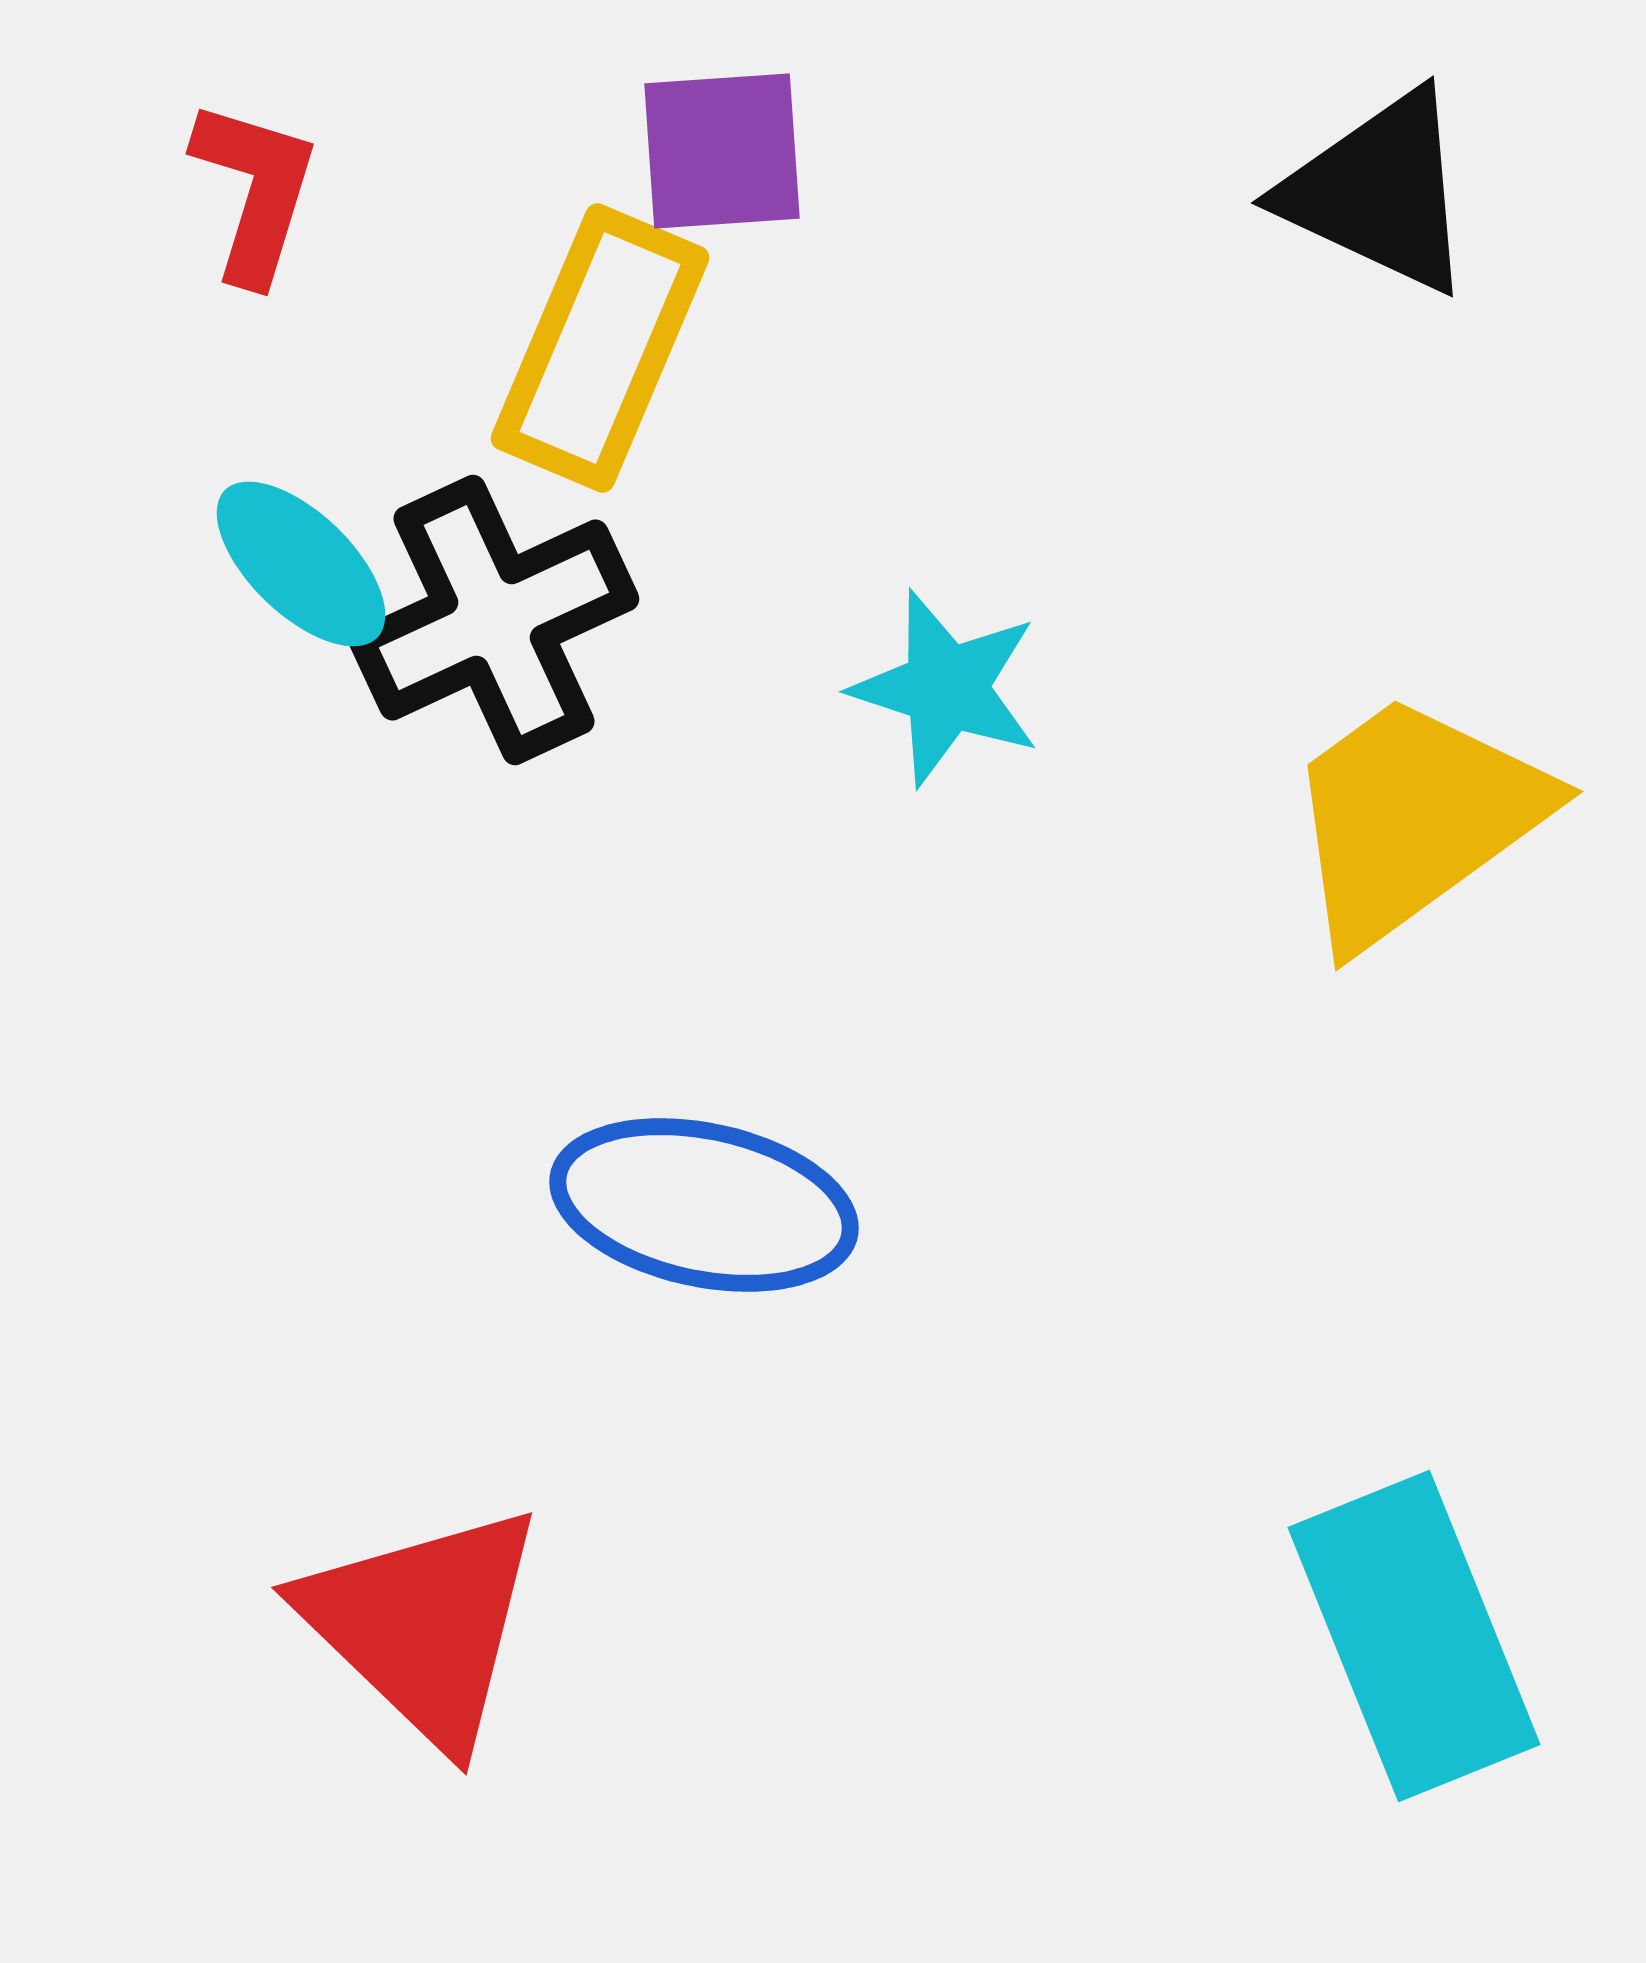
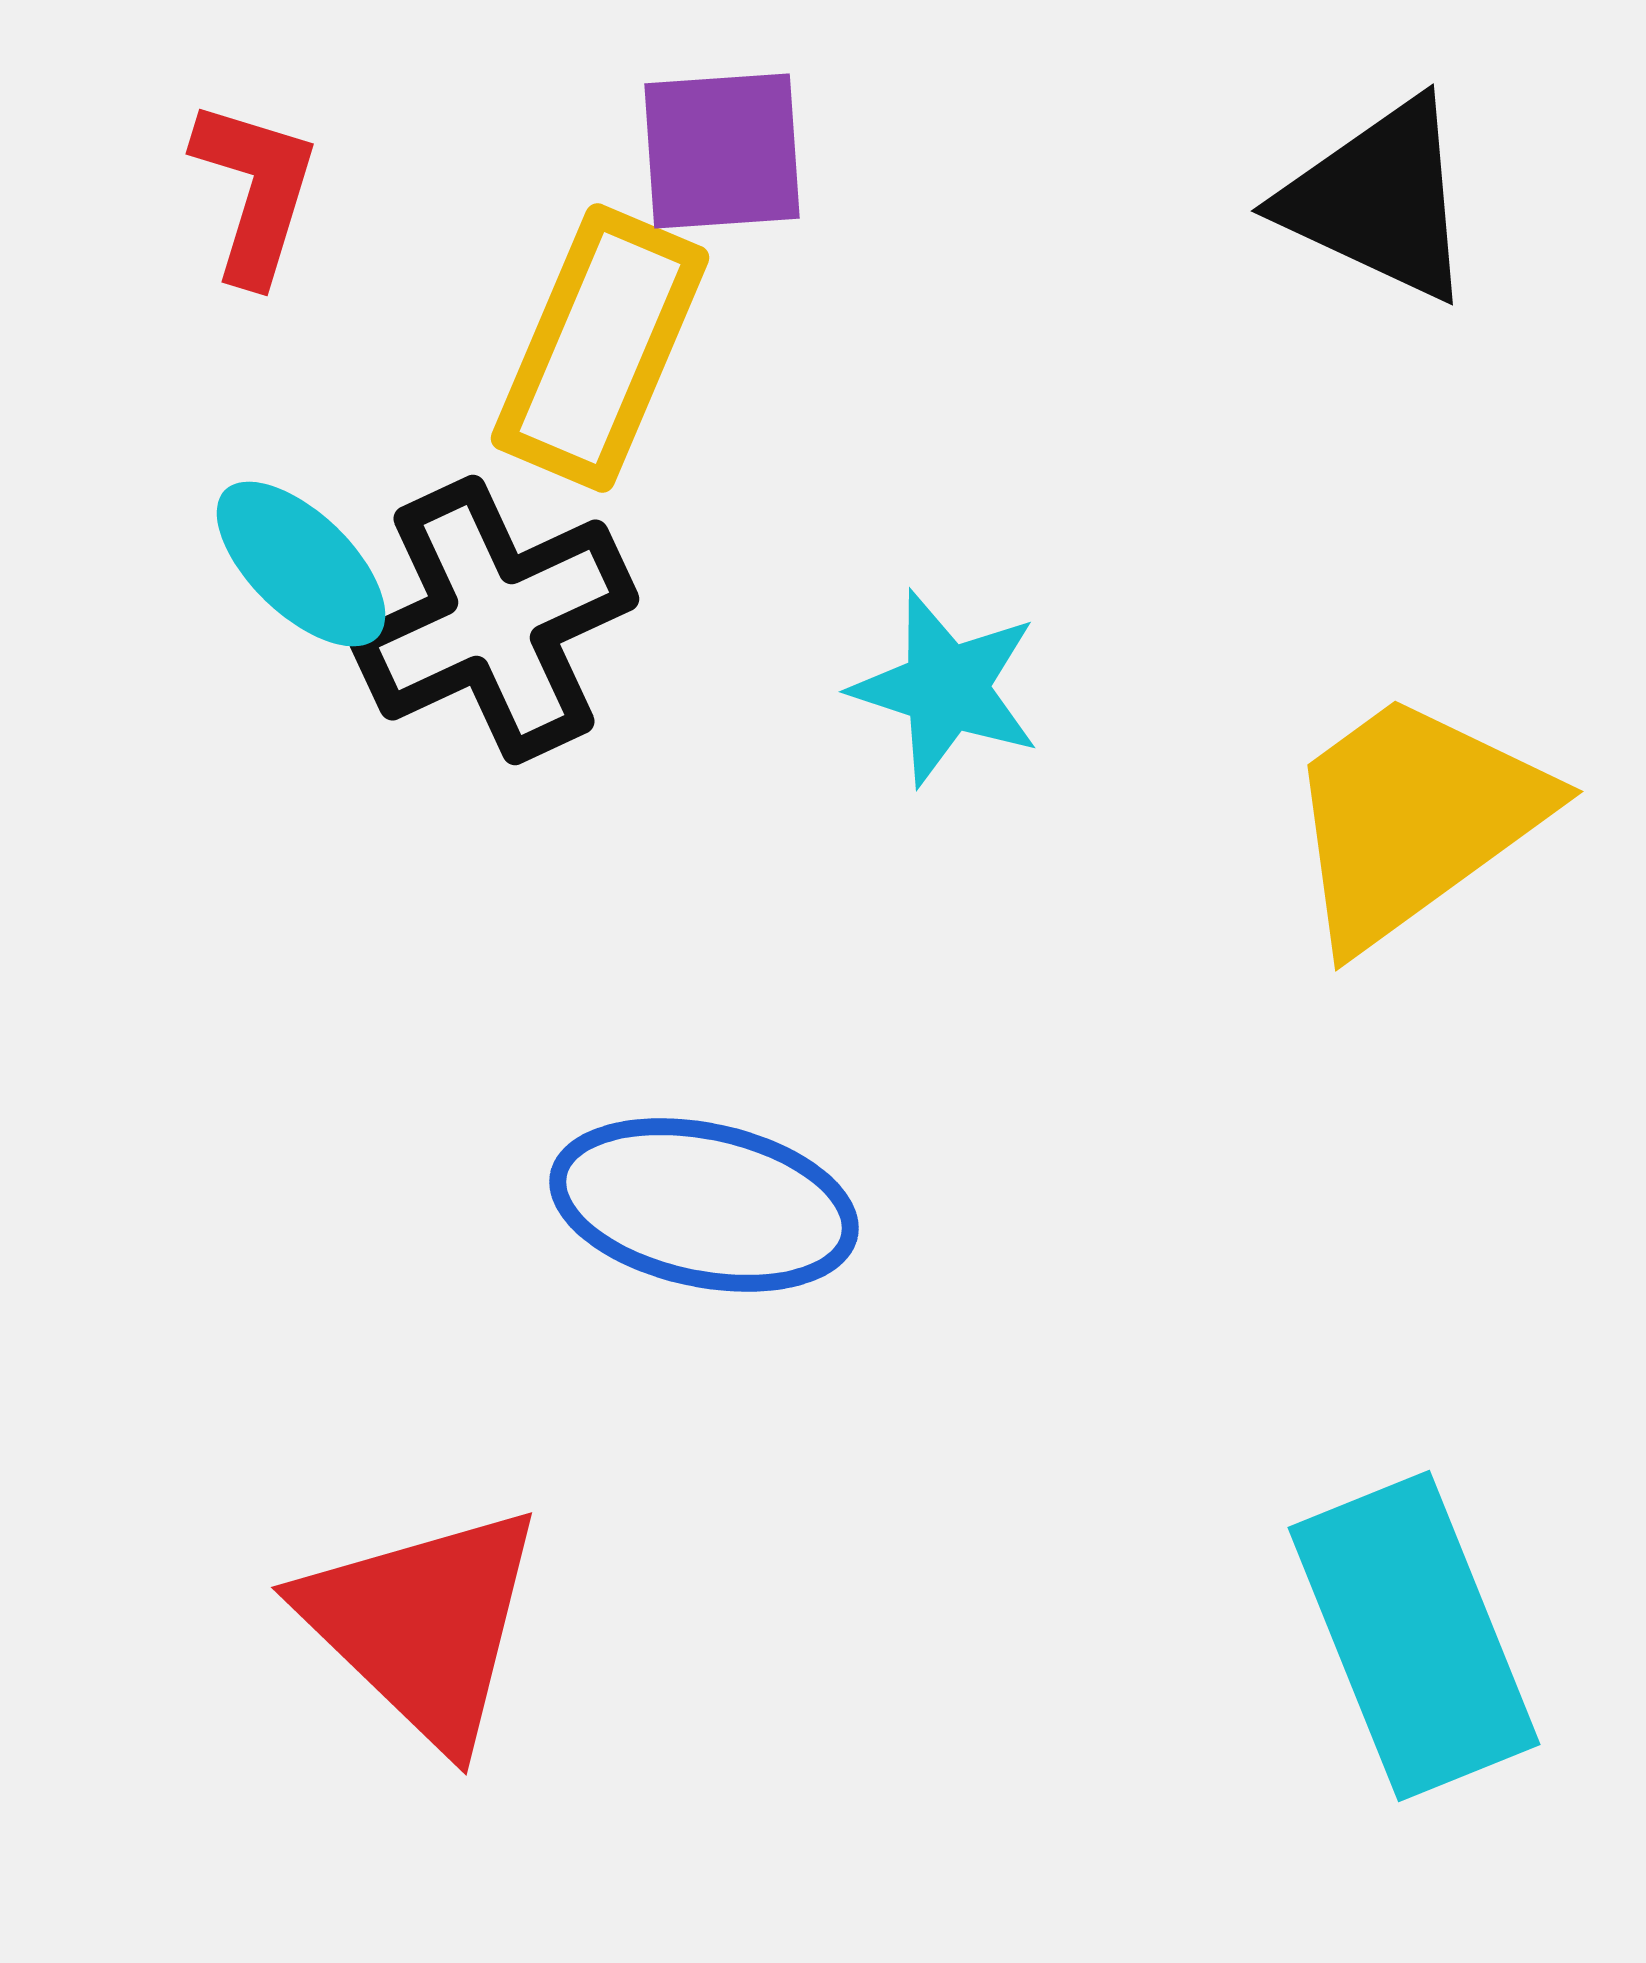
black triangle: moved 8 px down
